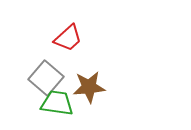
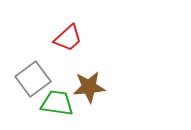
gray square: moved 13 px left, 1 px down; rotated 12 degrees clockwise
